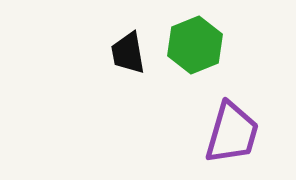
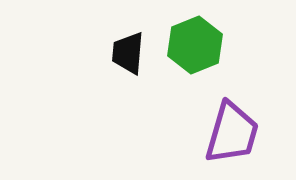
black trapezoid: rotated 15 degrees clockwise
